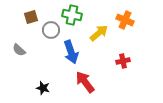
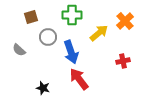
green cross: rotated 12 degrees counterclockwise
orange cross: moved 1 px down; rotated 24 degrees clockwise
gray circle: moved 3 px left, 7 px down
red arrow: moved 6 px left, 3 px up
